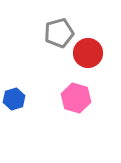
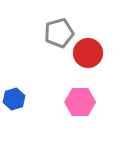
pink hexagon: moved 4 px right, 4 px down; rotated 16 degrees counterclockwise
